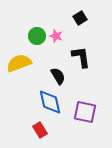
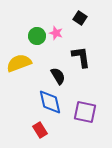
black square: rotated 24 degrees counterclockwise
pink star: moved 3 px up
